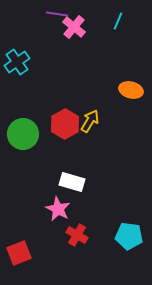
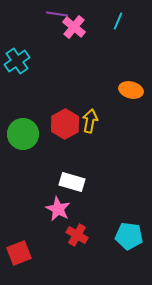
cyan cross: moved 1 px up
yellow arrow: rotated 20 degrees counterclockwise
